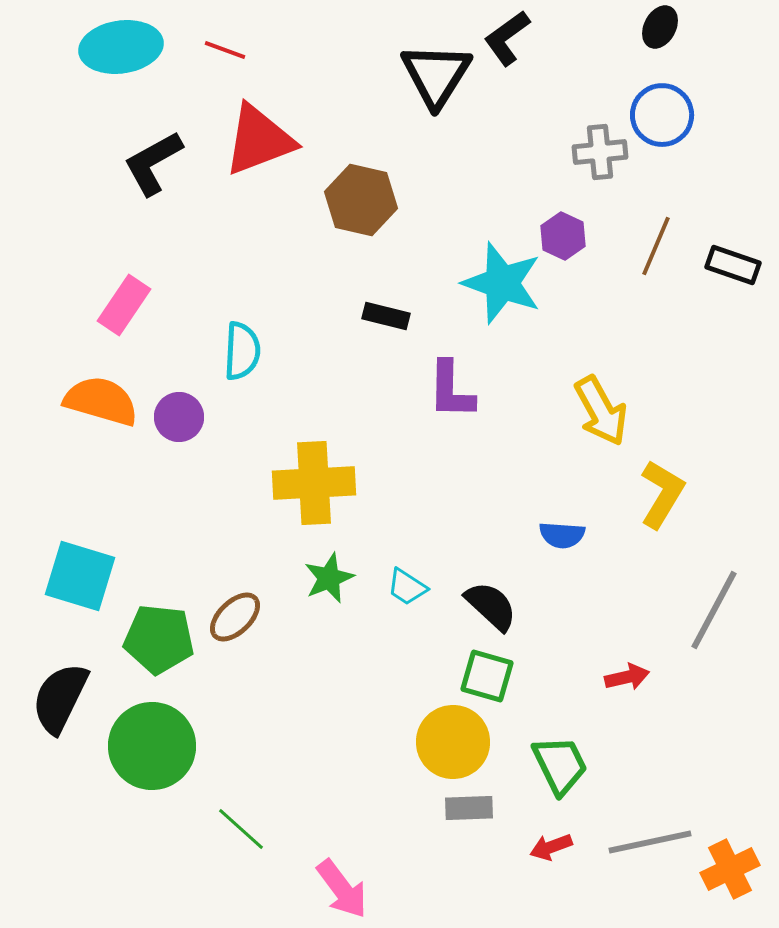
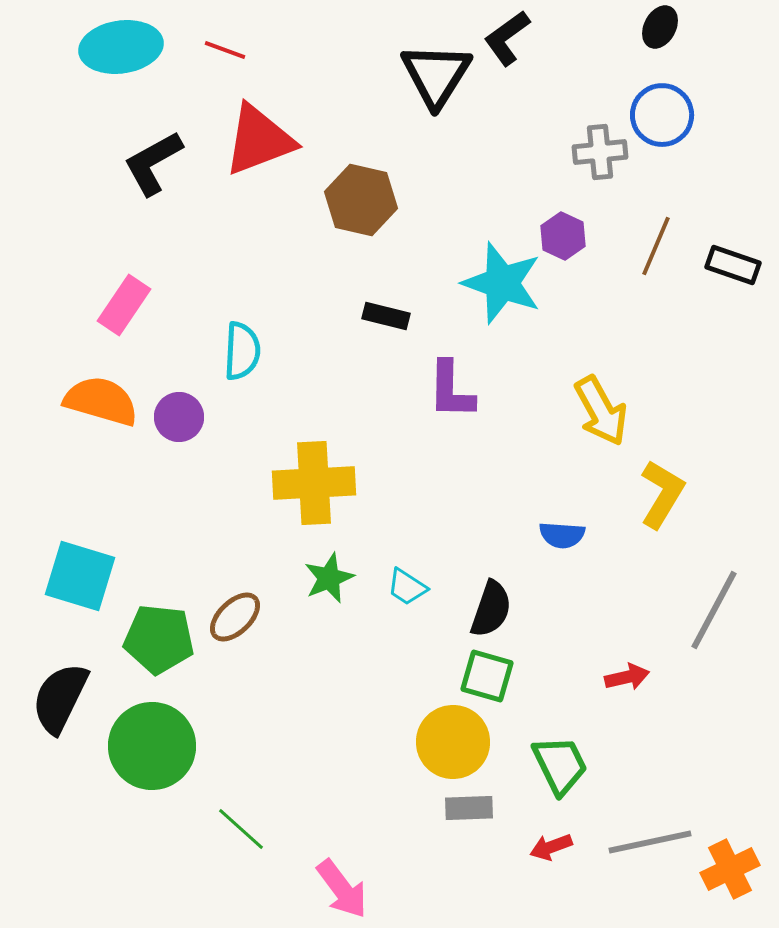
black semicircle at (491, 606): moved 3 px down; rotated 66 degrees clockwise
